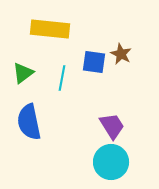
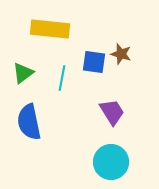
brown star: rotated 10 degrees counterclockwise
purple trapezoid: moved 14 px up
